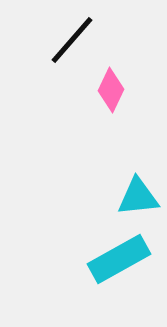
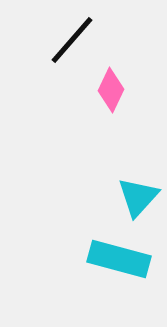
cyan triangle: rotated 42 degrees counterclockwise
cyan rectangle: rotated 44 degrees clockwise
